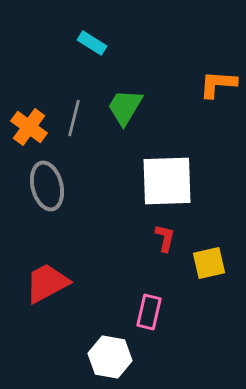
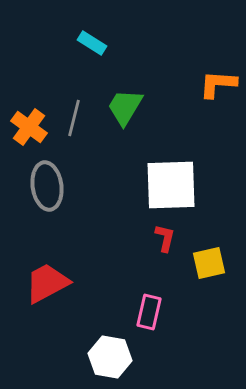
white square: moved 4 px right, 4 px down
gray ellipse: rotated 6 degrees clockwise
